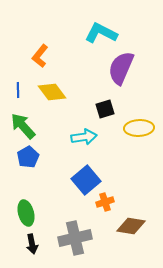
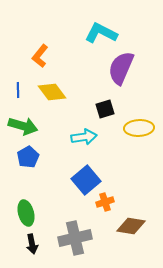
green arrow: rotated 148 degrees clockwise
